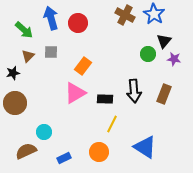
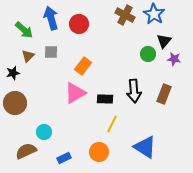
red circle: moved 1 px right, 1 px down
